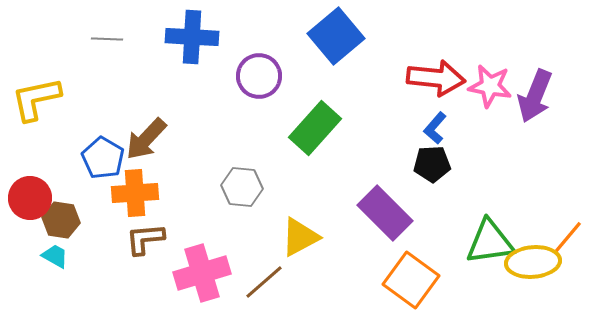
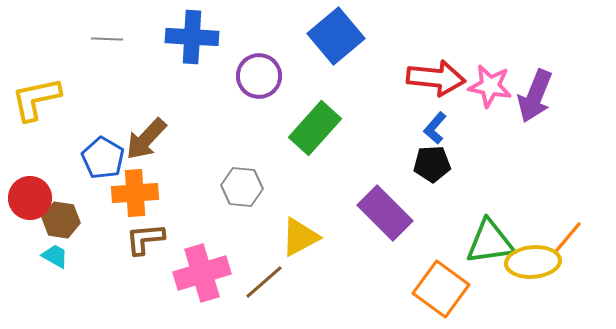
orange square: moved 30 px right, 9 px down
